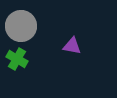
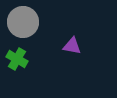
gray circle: moved 2 px right, 4 px up
